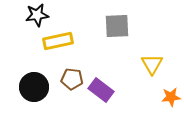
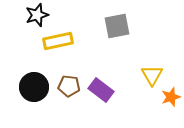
black star: rotated 10 degrees counterclockwise
gray square: rotated 8 degrees counterclockwise
yellow triangle: moved 11 px down
brown pentagon: moved 3 px left, 7 px down
orange star: rotated 12 degrees counterclockwise
